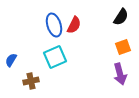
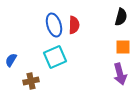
black semicircle: rotated 18 degrees counterclockwise
red semicircle: rotated 24 degrees counterclockwise
orange square: rotated 21 degrees clockwise
